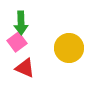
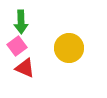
green arrow: moved 1 px up
pink square: moved 4 px down
